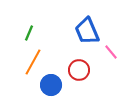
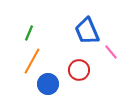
orange line: moved 1 px left, 1 px up
blue circle: moved 3 px left, 1 px up
